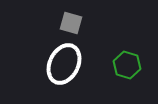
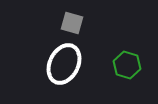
gray square: moved 1 px right
